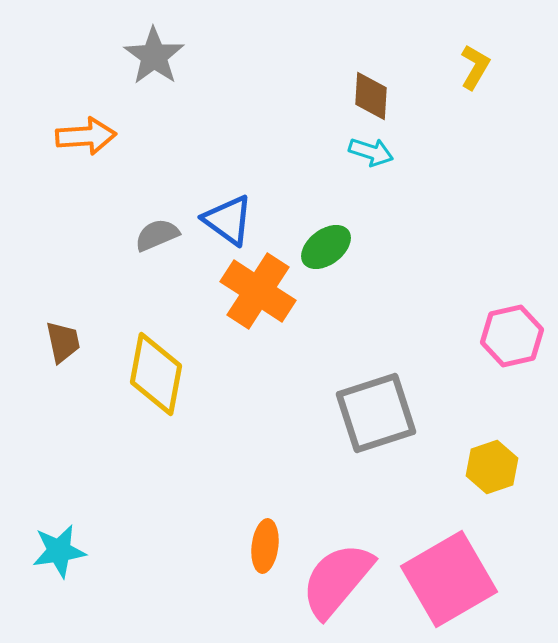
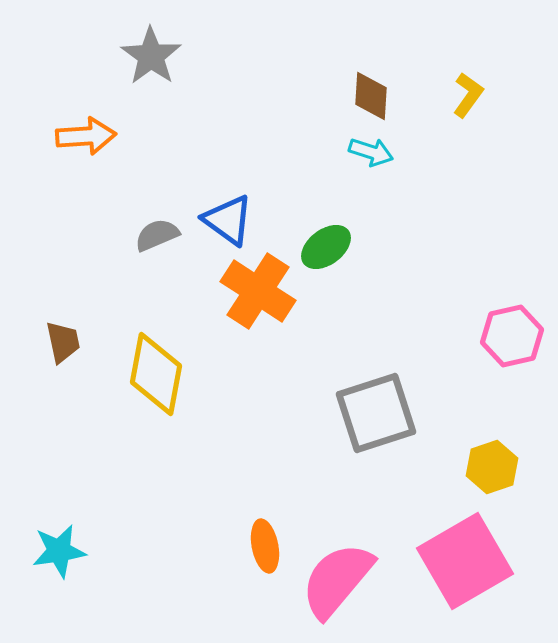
gray star: moved 3 px left
yellow L-shape: moved 7 px left, 28 px down; rotated 6 degrees clockwise
orange ellipse: rotated 18 degrees counterclockwise
pink square: moved 16 px right, 18 px up
